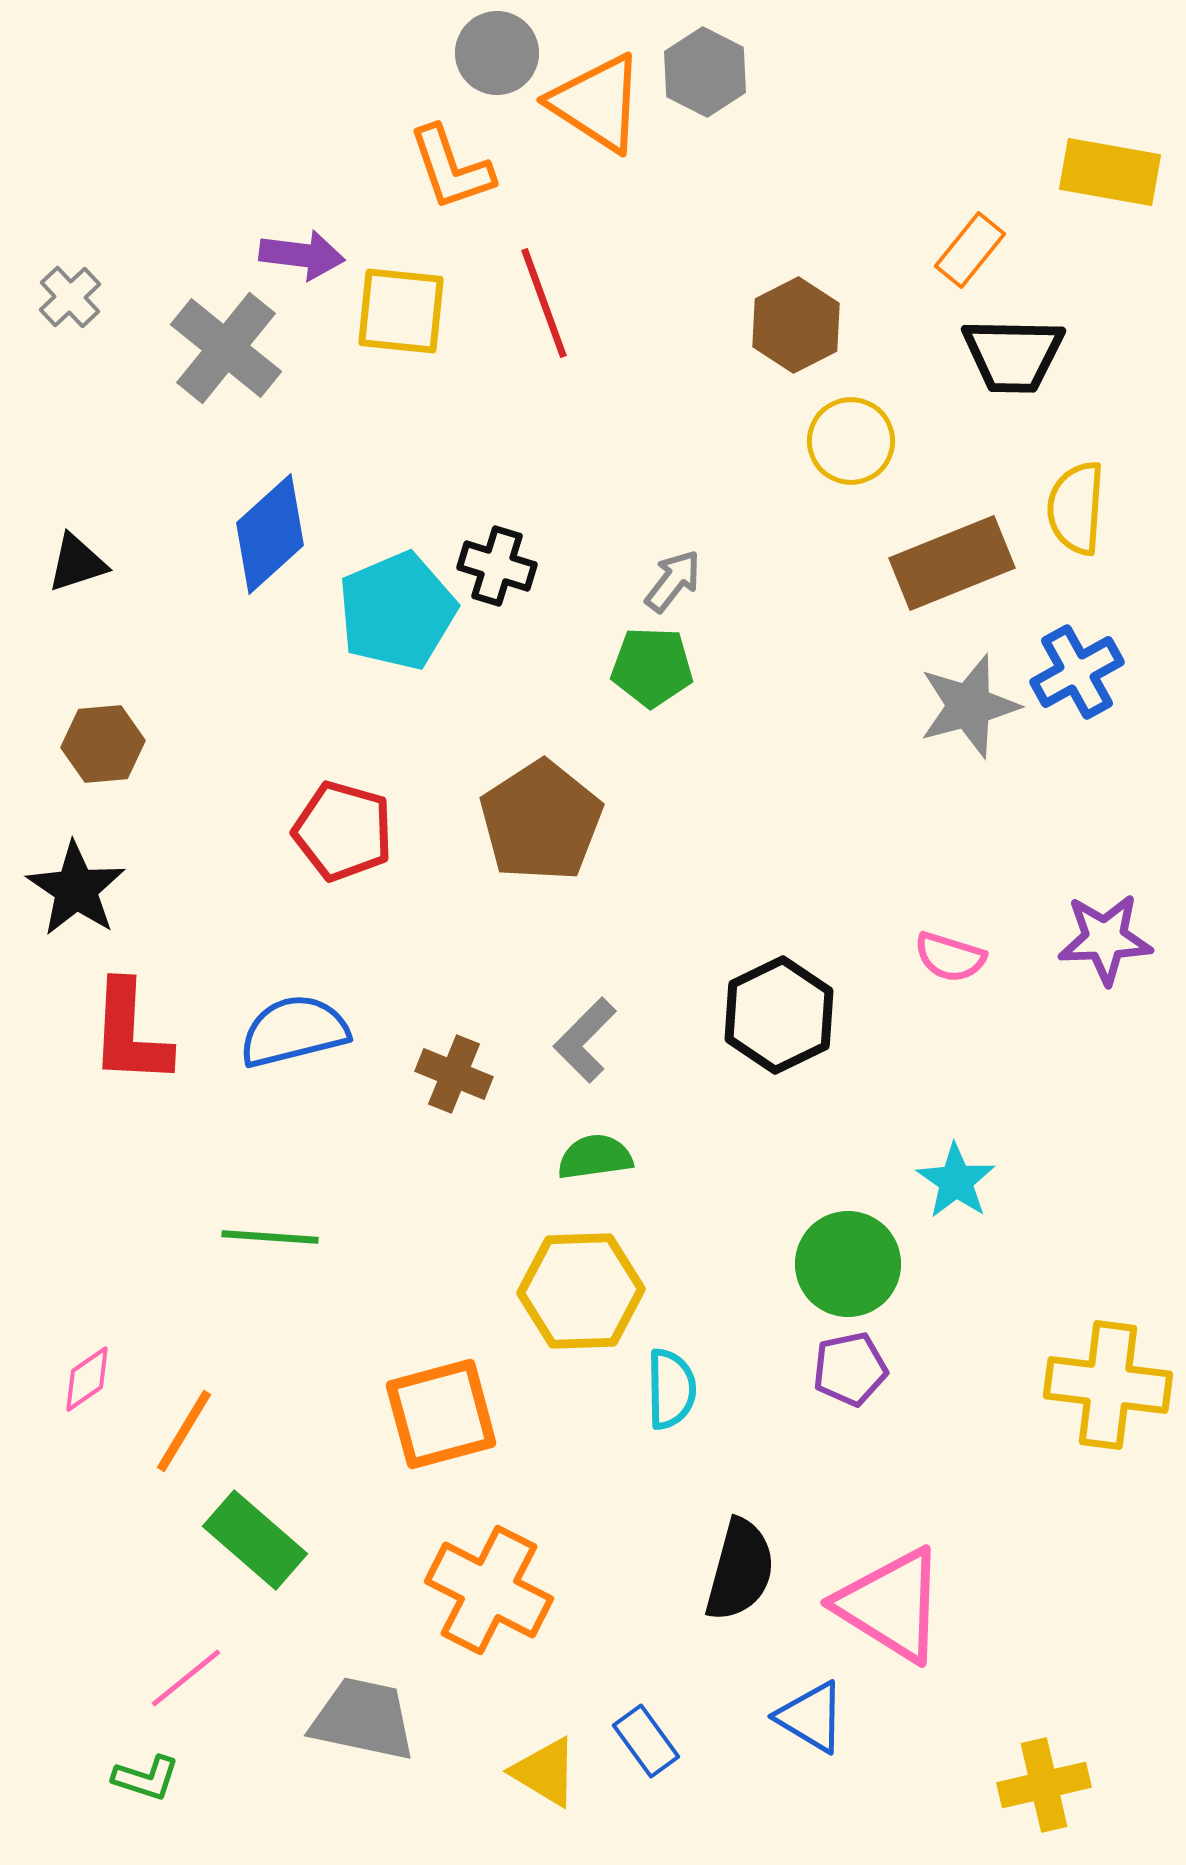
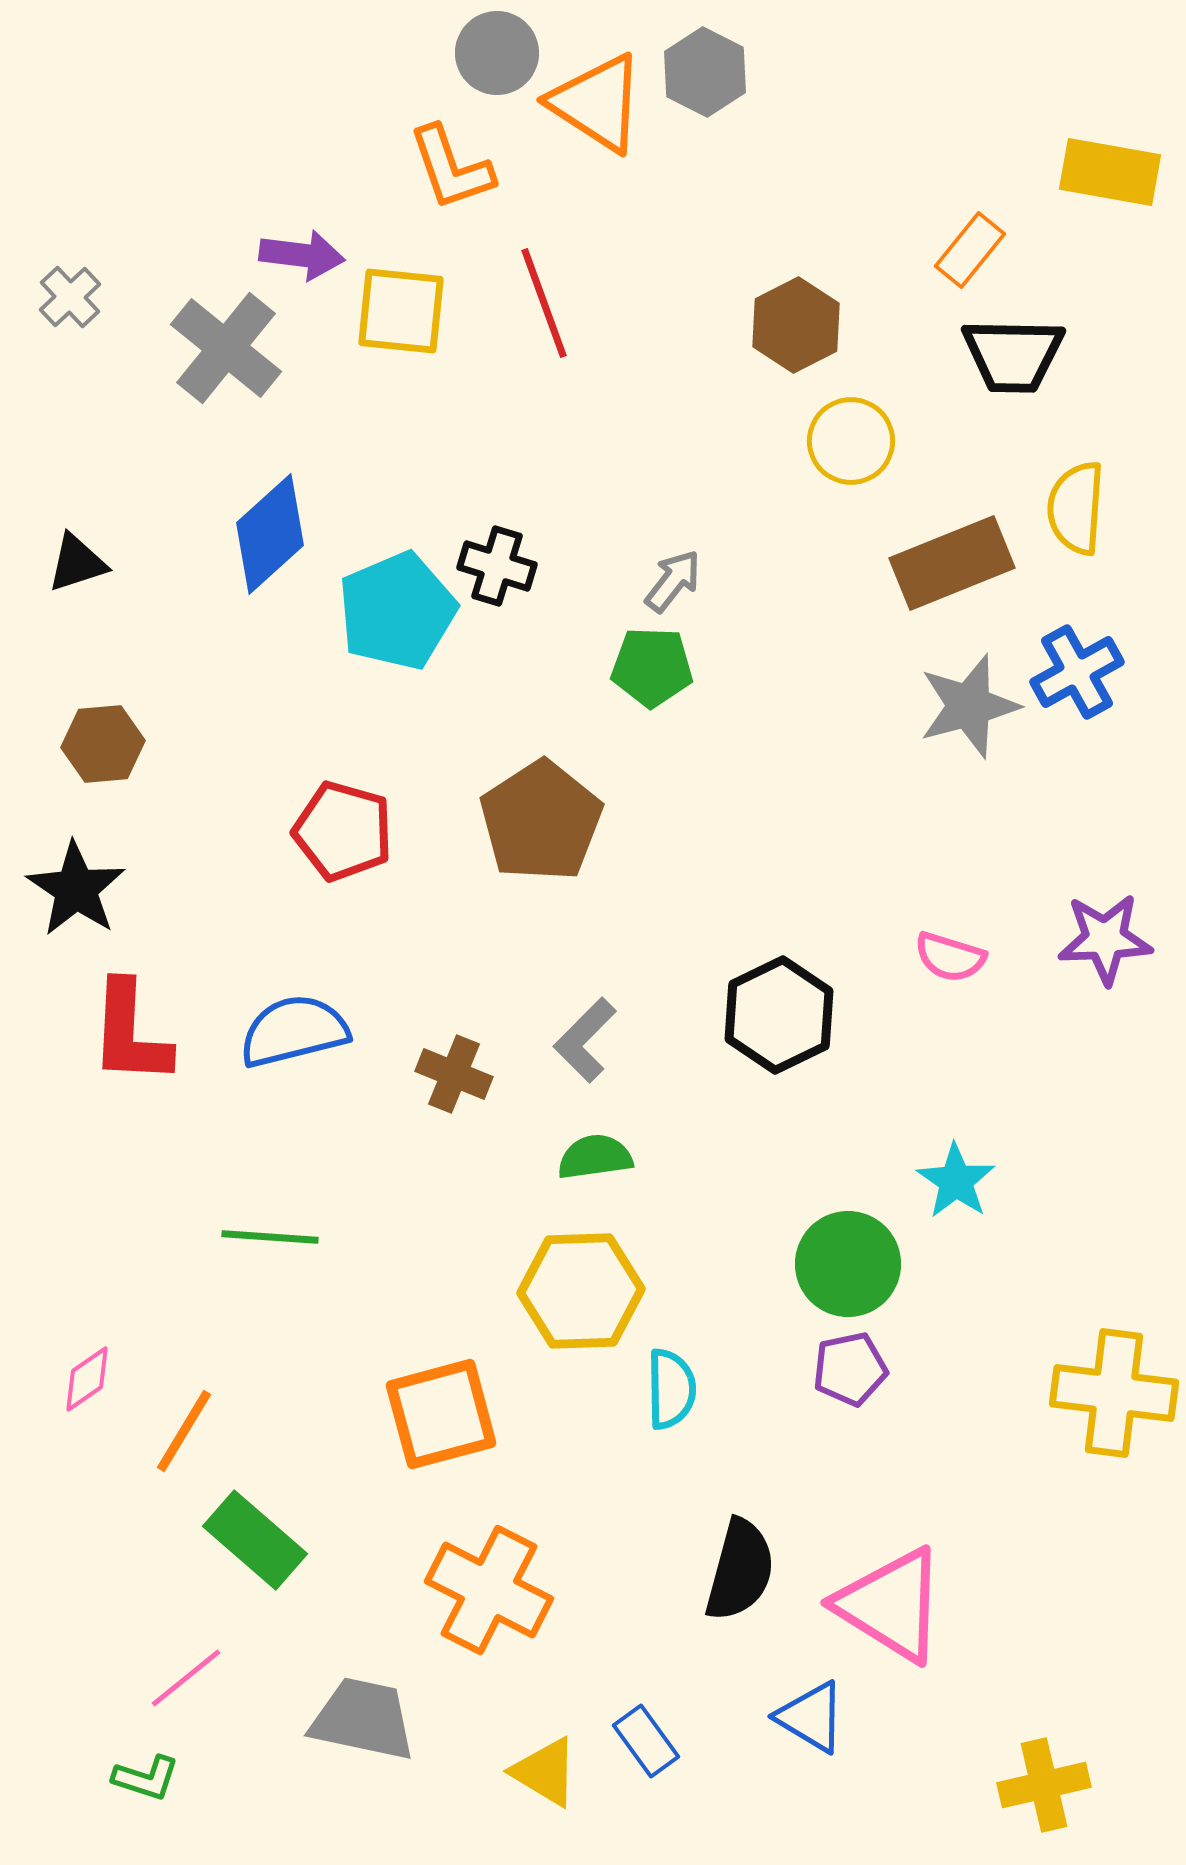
yellow cross at (1108, 1385): moved 6 px right, 8 px down
